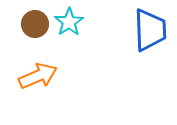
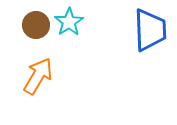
brown circle: moved 1 px right, 1 px down
orange arrow: rotated 36 degrees counterclockwise
